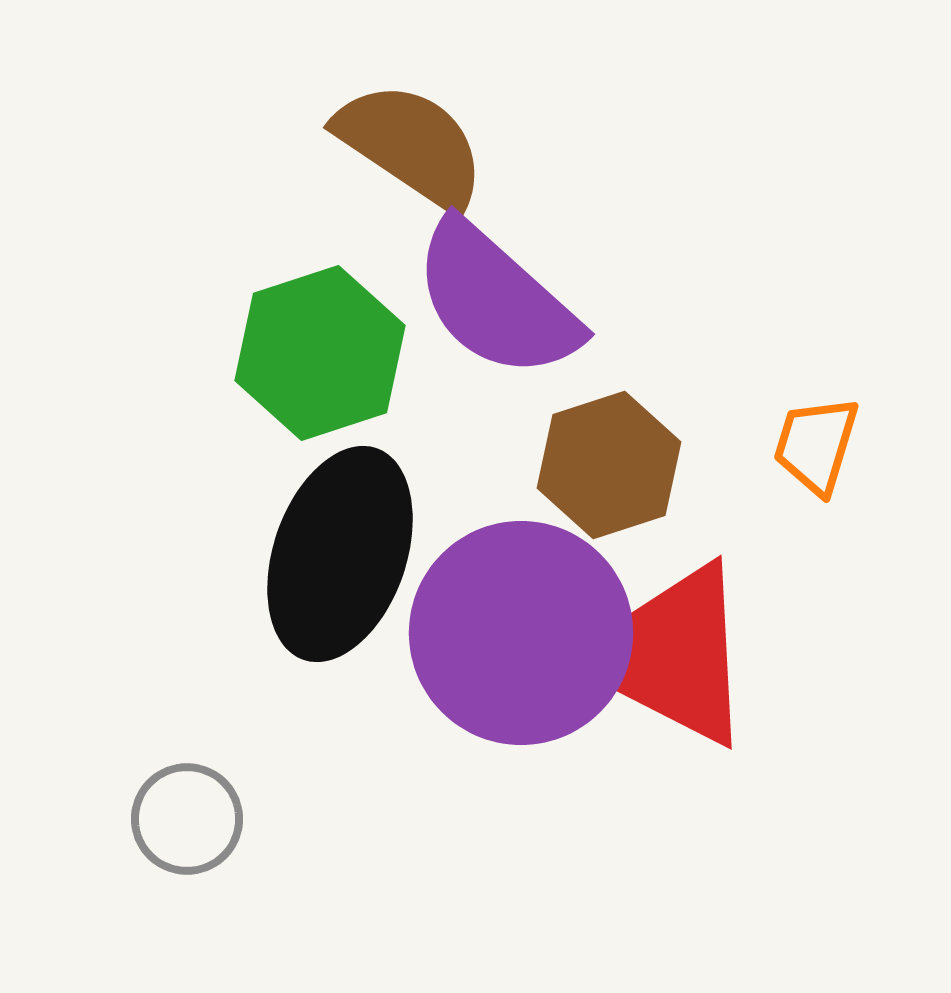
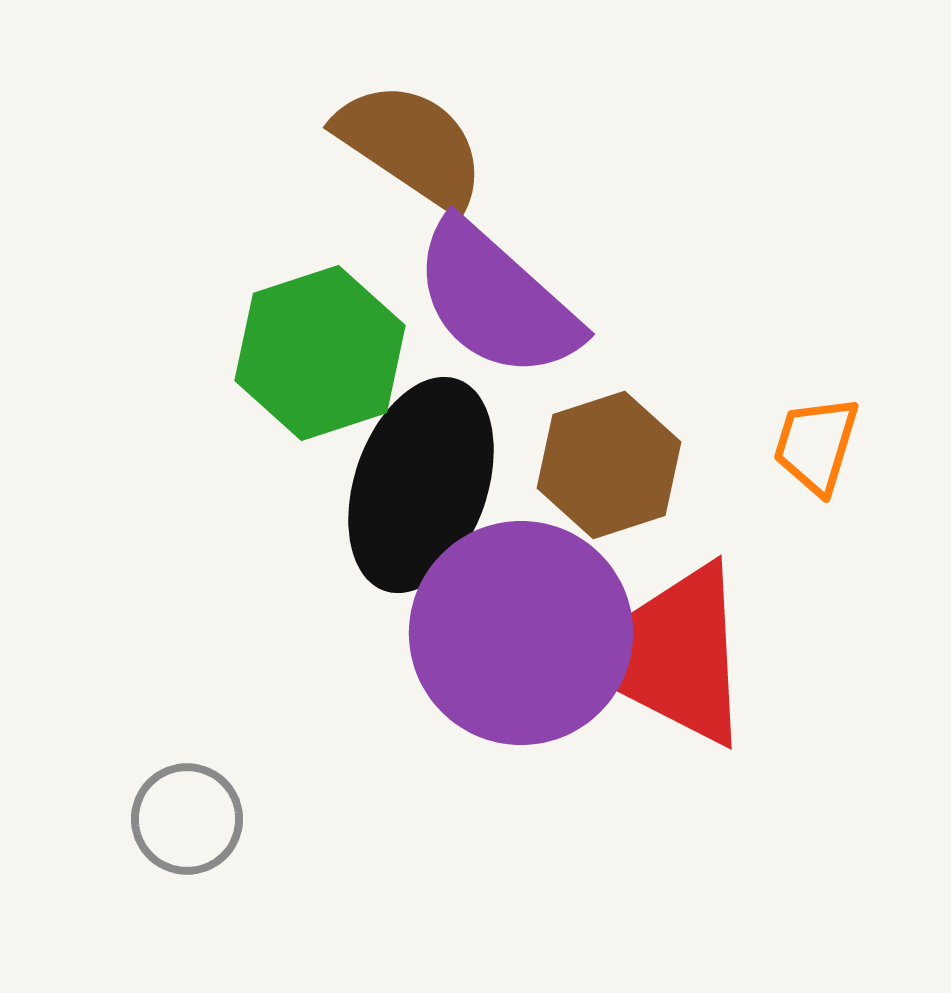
black ellipse: moved 81 px right, 69 px up
